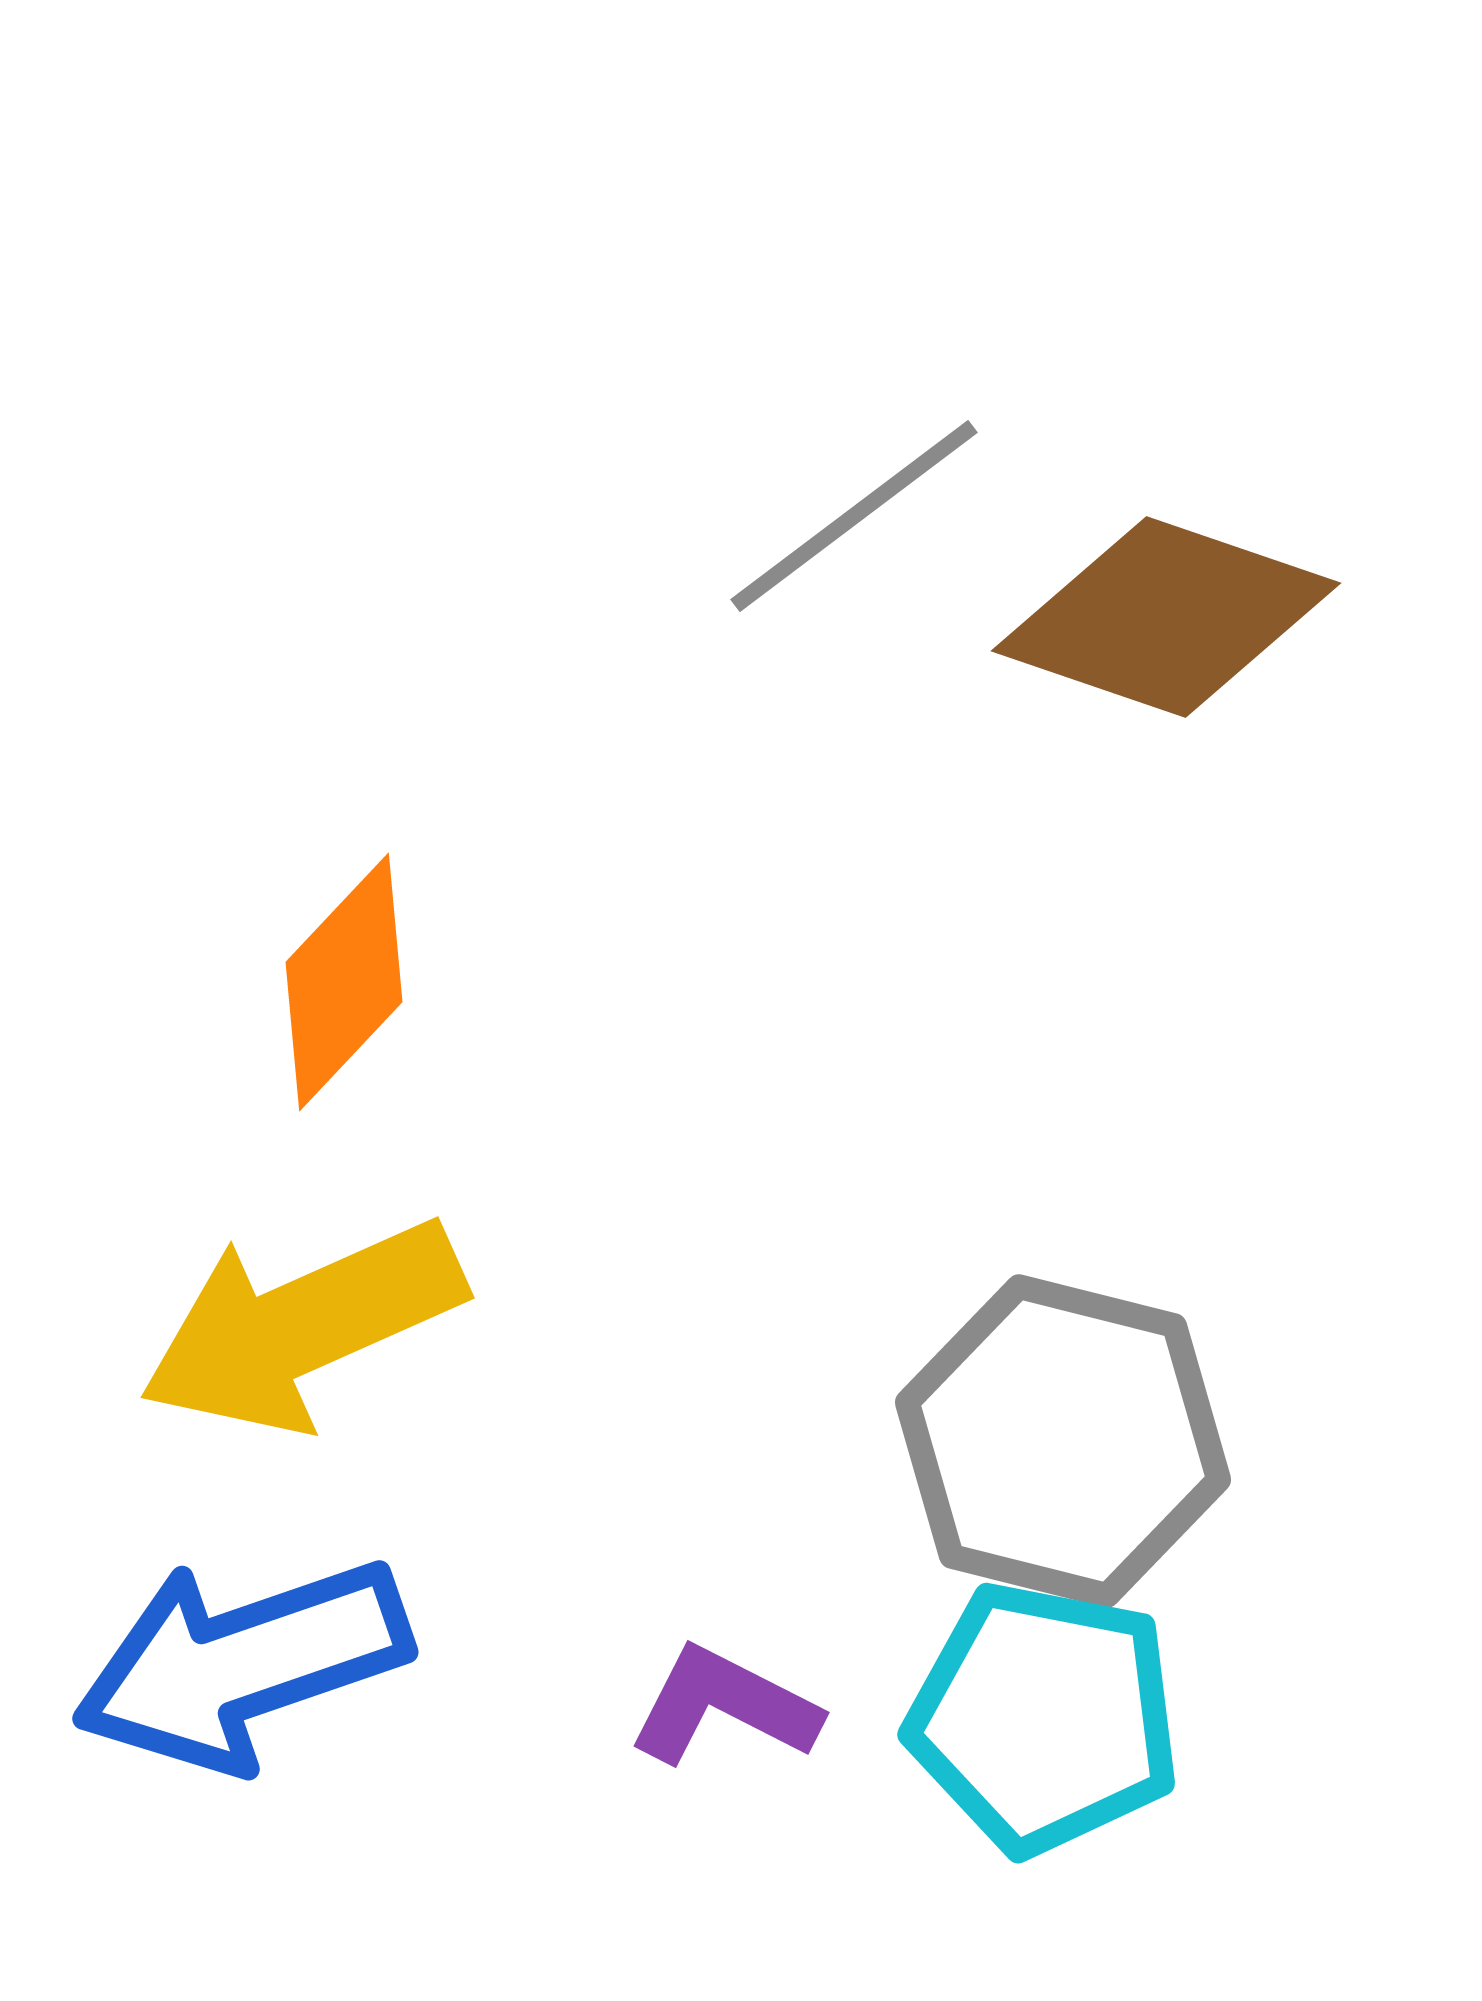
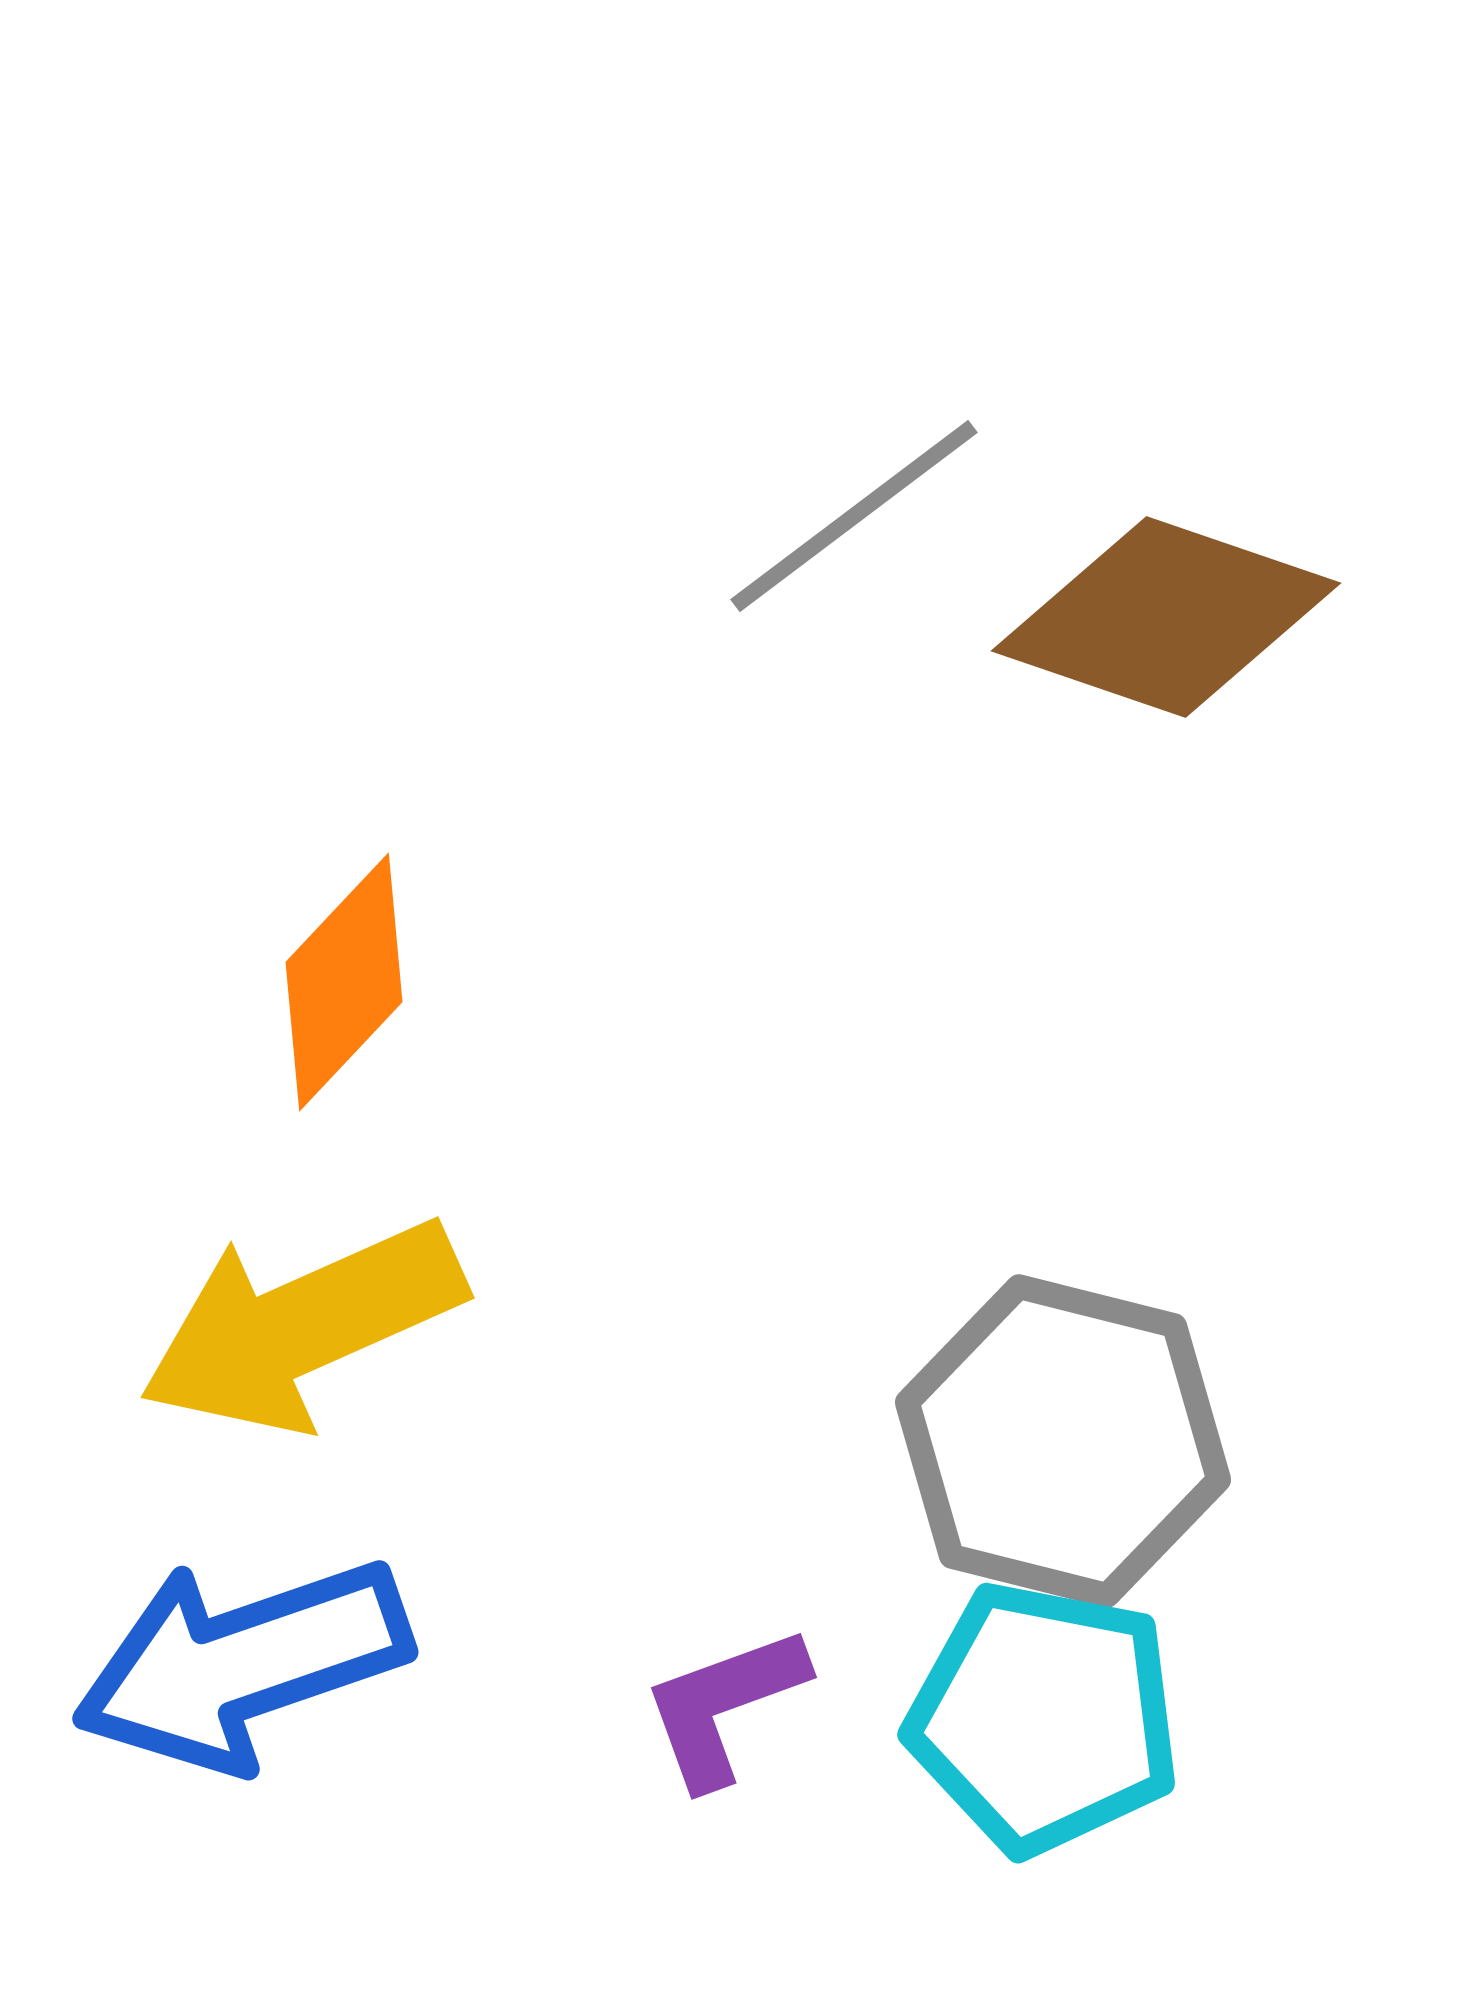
purple L-shape: rotated 47 degrees counterclockwise
